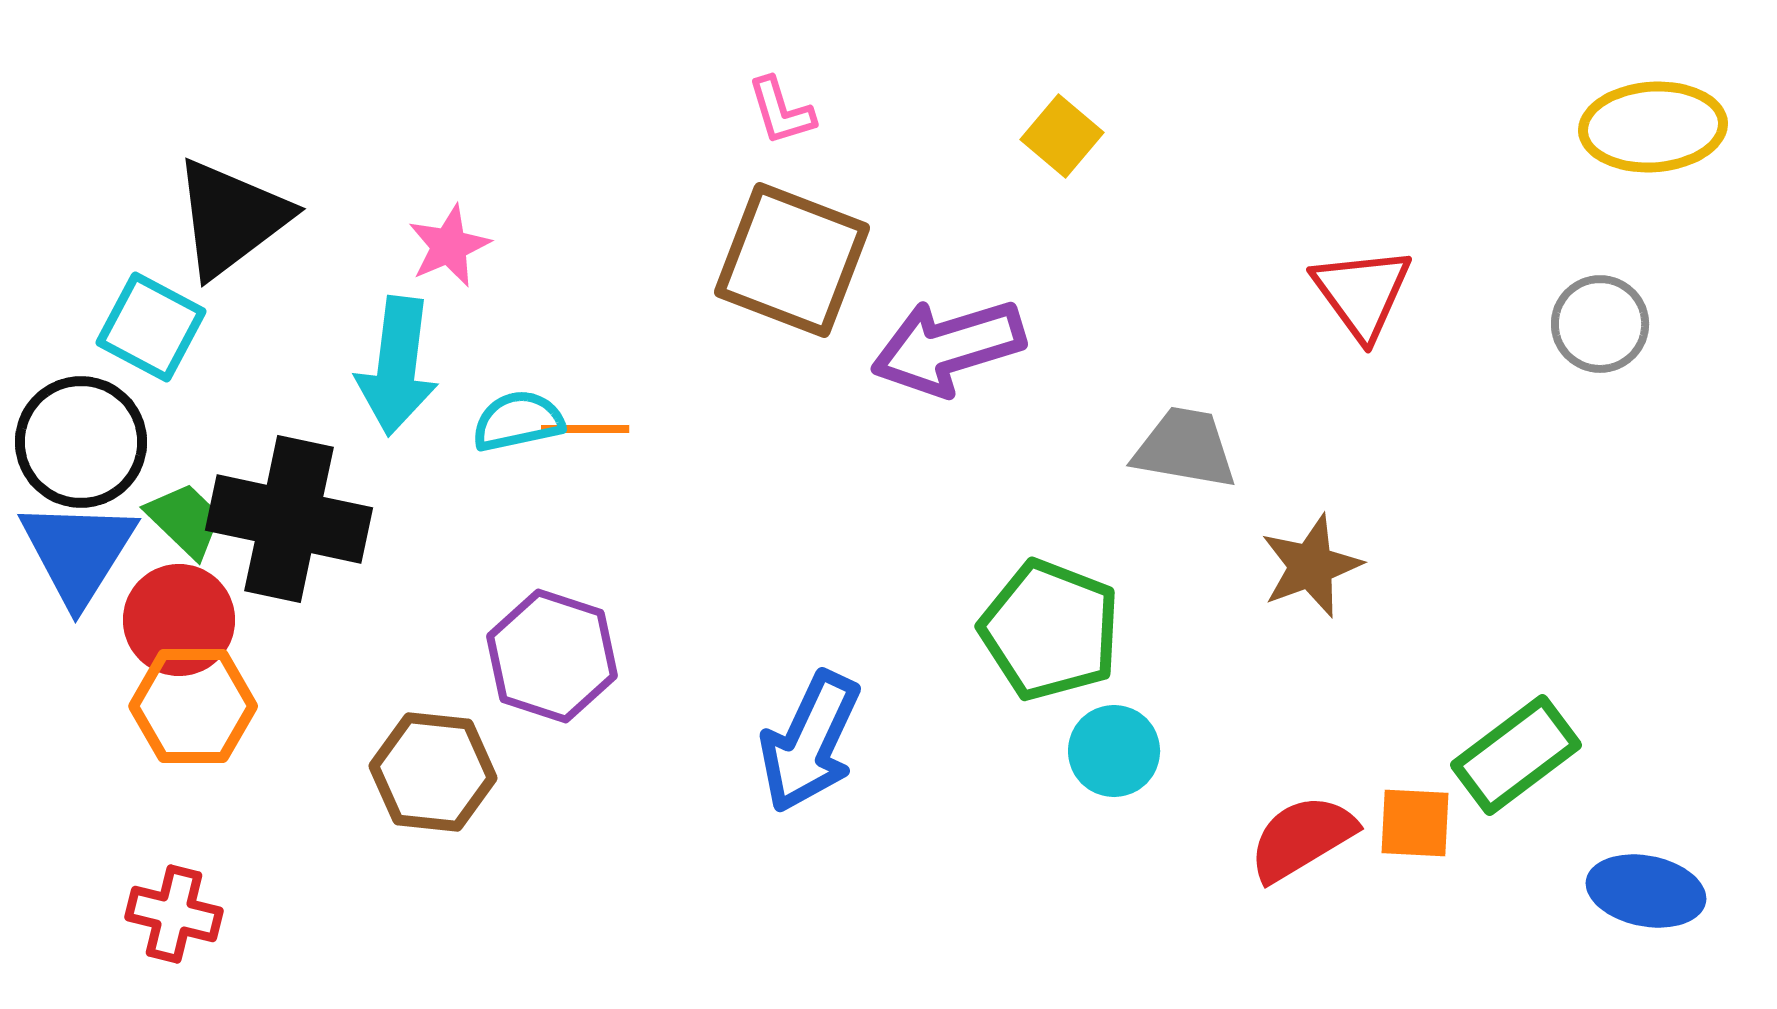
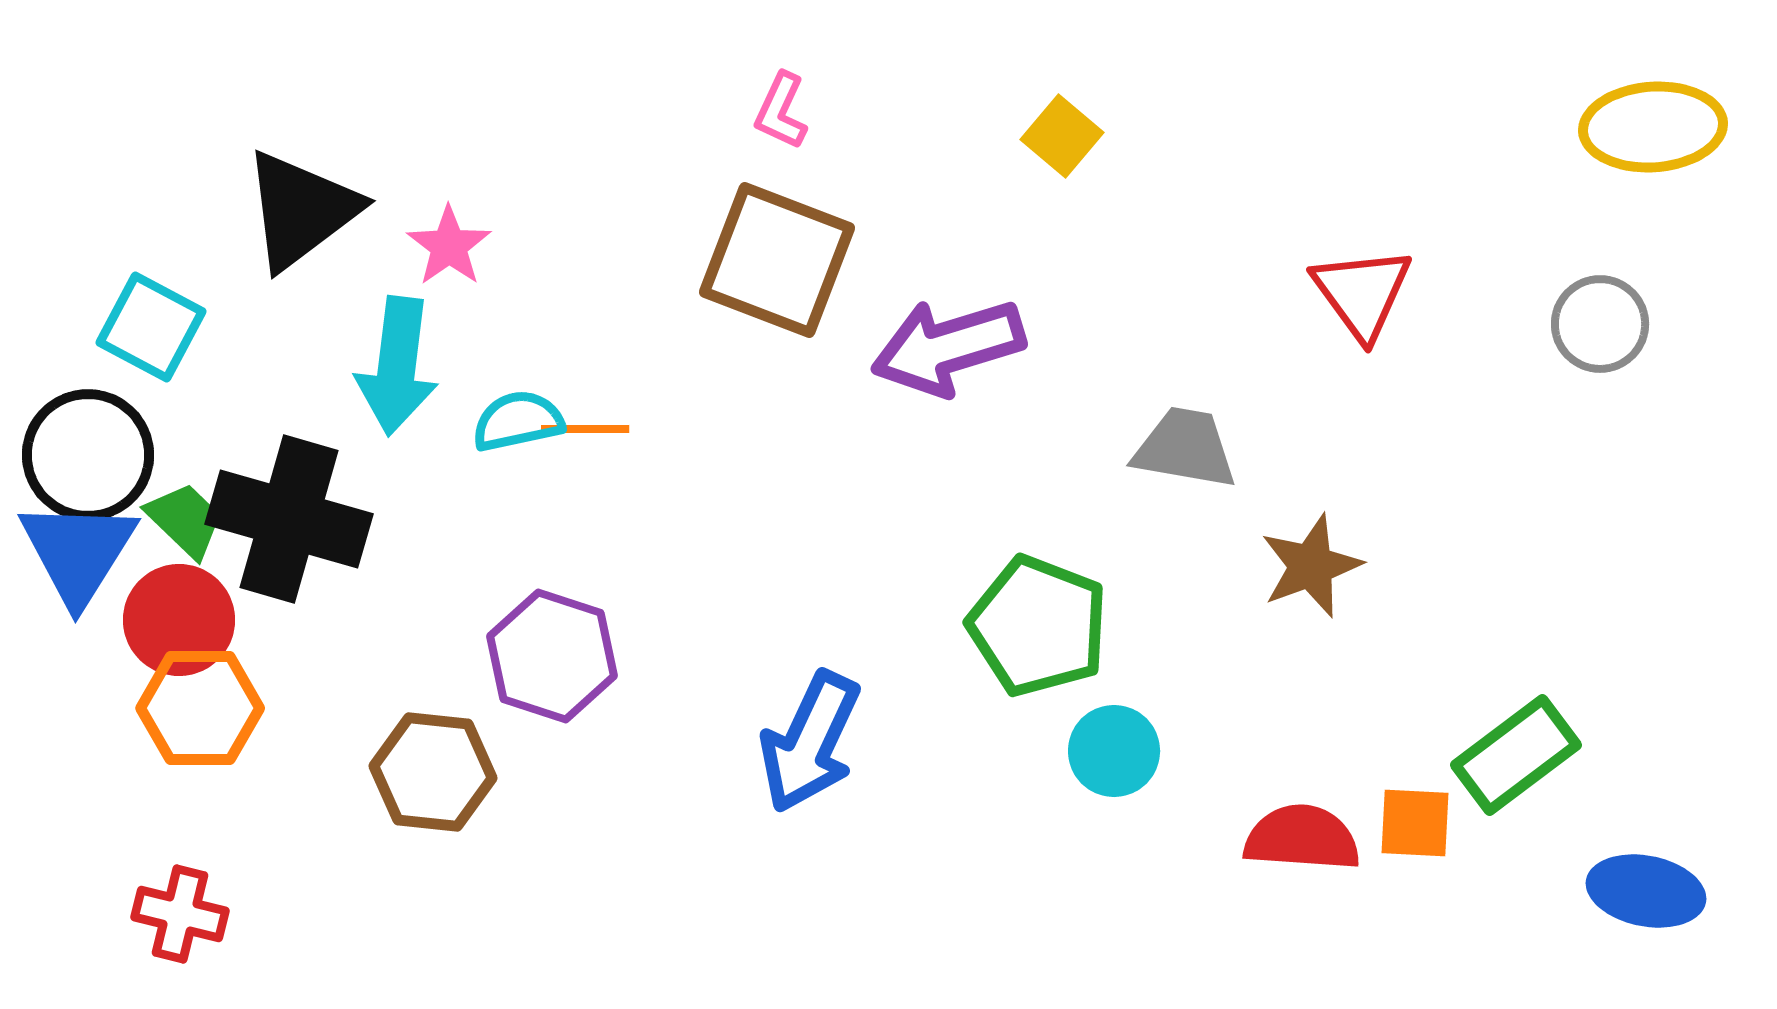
pink L-shape: rotated 42 degrees clockwise
black triangle: moved 70 px right, 8 px up
pink star: rotated 12 degrees counterclockwise
brown square: moved 15 px left
black circle: moved 7 px right, 13 px down
black cross: rotated 4 degrees clockwise
green pentagon: moved 12 px left, 4 px up
orange hexagon: moved 7 px right, 2 px down
red semicircle: rotated 35 degrees clockwise
red cross: moved 6 px right
